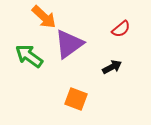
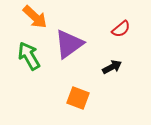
orange arrow: moved 9 px left
green arrow: rotated 24 degrees clockwise
orange square: moved 2 px right, 1 px up
